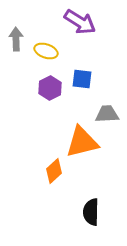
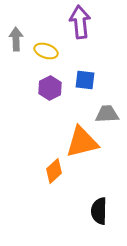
purple arrow: rotated 128 degrees counterclockwise
blue square: moved 3 px right, 1 px down
black semicircle: moved 8 px right, 1 px up
